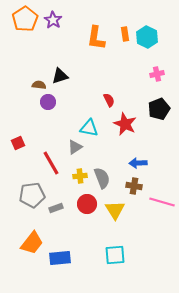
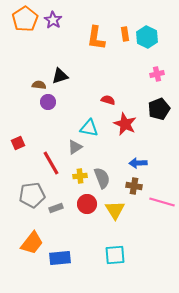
red semicircle: moved 1 px left; rotated 48 degrees counterclockwise
